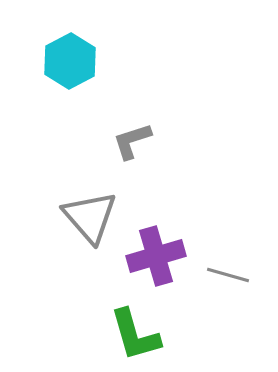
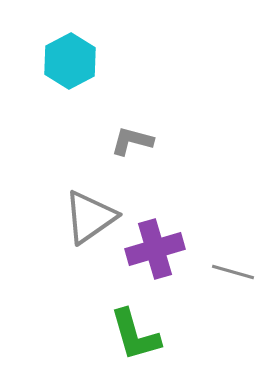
gray L-shape: rotated 33 degrees clockwise
gray triangle: rotated 36 degrees clockwise
purple cross: moved 1 px left, 7 px up
gray line: moved 5 px right, 3 px up
